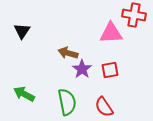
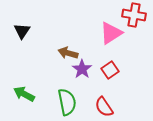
pink triangle: rotated 30 degrees counterclockwise
red square: rotated 24 degrees counterclockwise
